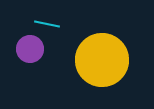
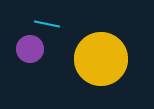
yellow circle: moved 1 px left, 1 px up
